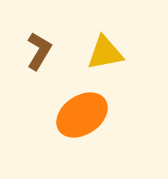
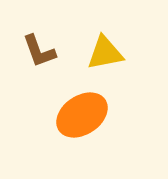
brown L-shape: rotated 129 degrees clockwise
